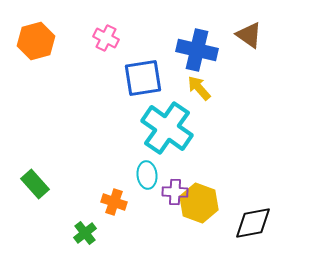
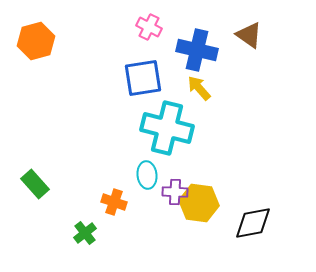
pink cross: moved 43 px right, 11 px up
cyan cross: rotated 21 degrees counterclockwise
yellow hexagon: rotated 12 degrees counterclockwise
